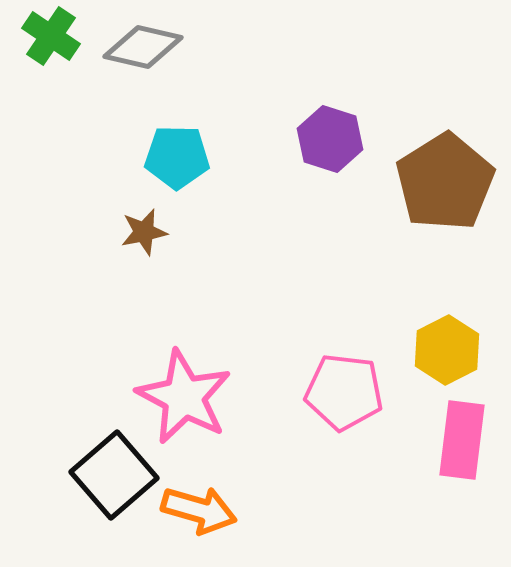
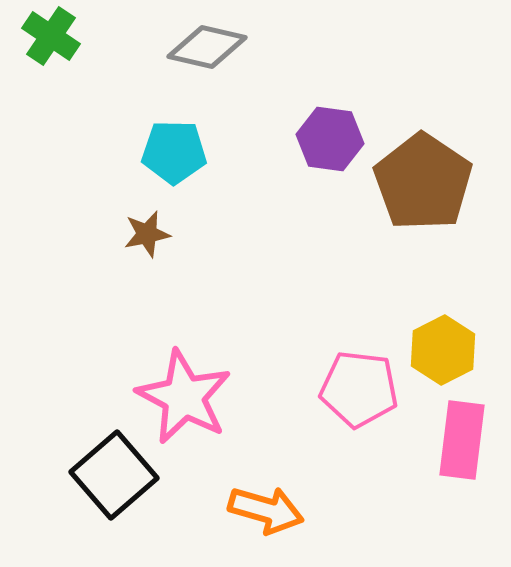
gray diamond: moved 64 px right
purple hexagon: rotated 10 degrees counterclockwise
cyan pentagon: moved 3 px left, 5 px up
brown pentagon: moved 22 px left; rotated 6 degrees counterclockwise
brown star: moved 3 px right, 2 px down
yellow hexagon: moved 4 px left
pink pentagon: moved 15 px right, 3 px up
orange arrow: moved 67 px right
